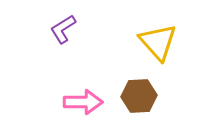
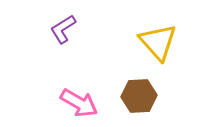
pink arrow: moved 4 px left, 1 px down; rotated 30 degrees clockwise
